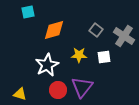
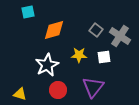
gray cross: moved 4 px left
purple triangle: moved 11 px right
